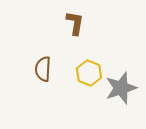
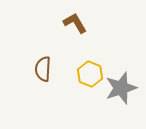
brown L-shape: rotated 40 degrees counterclockwise
yellow hexagon: moved 1 px right, 1 px down
